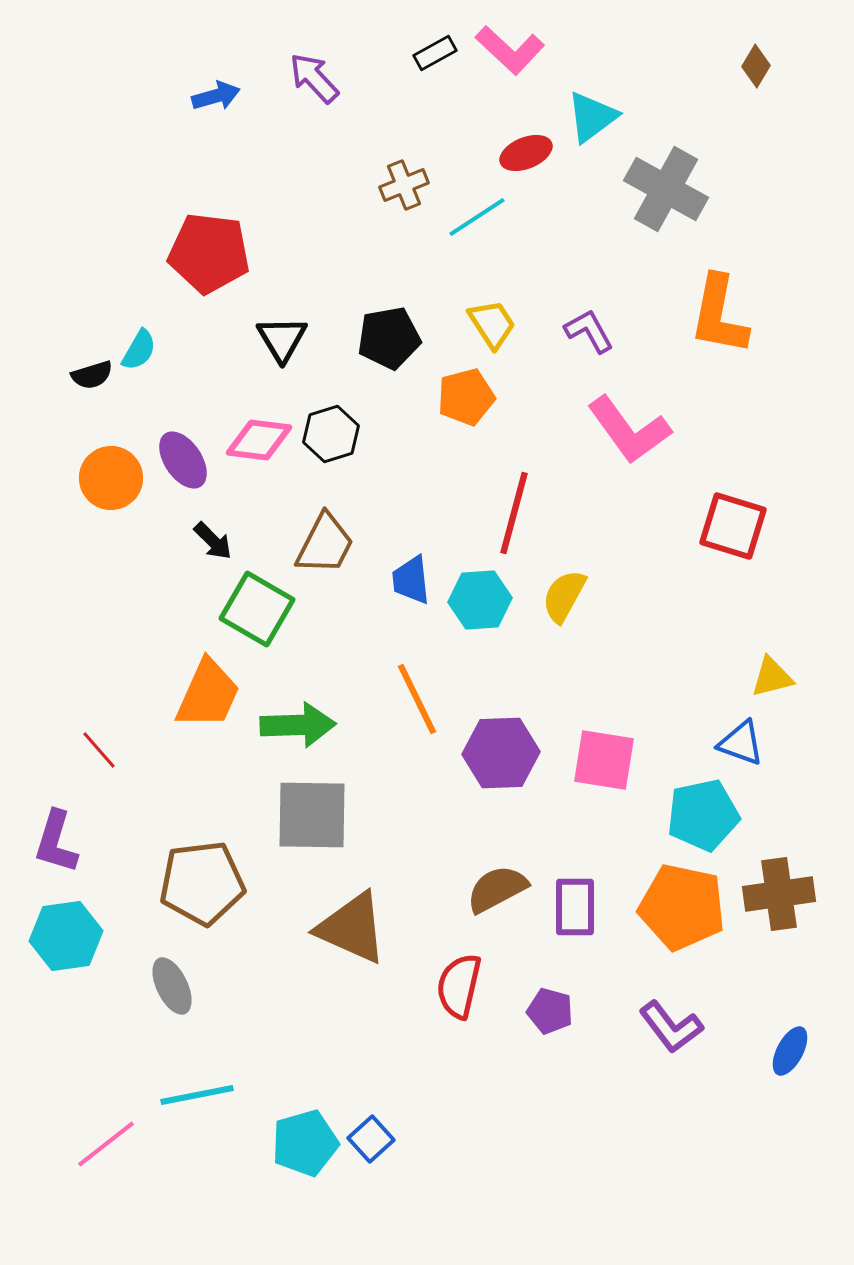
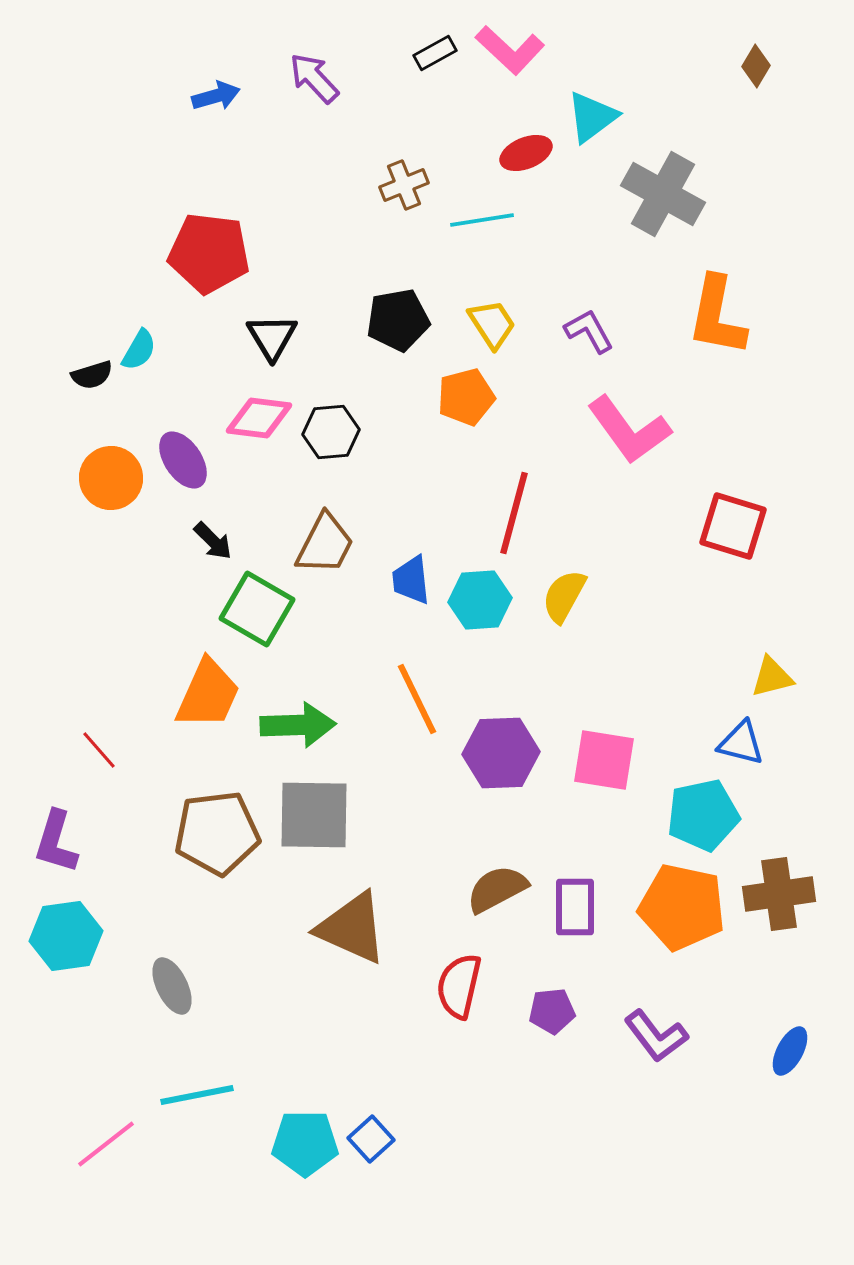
gray cross at (666, 189): moved 3 px left, 5 px down
cyan line at (477, 217): moved 5 px right, 3 px down; rotated 24 degrees clockwise
orange L-shape at (719, 315): moved 2 px left, 1 px down
black pentagon at (389, 338): moved 9 px right, 18 px up
black triangle at (282, 339): moved 10 px left, 2 px up
black hexagon at (331, 434): moved 2 px up; rotated 12 degrees clockwise
pink diamond at (259, 440): moved 22 px up
blue triangle at (741, 743): rotated 6 degrees counterclockwise
gray square at (312, 815): moved 2 px right
brown pentagon at (202, 883): moved 15 px right, 50 px up
purple pentagon at (550, 1011): moved 2 px right; rotated 21 degrees counterclockwise
purple L-shape at (671, 1027): moved 15 px left, 9 px down
cyan pentagon at (305, 1143): rotated 16 degrees clockwise
